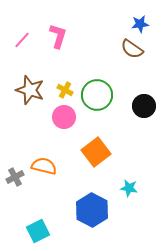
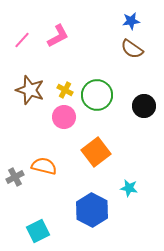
blue star: moved 9 px left, 3 px up
pink L-shape: rotated 45 degrees clockwise
